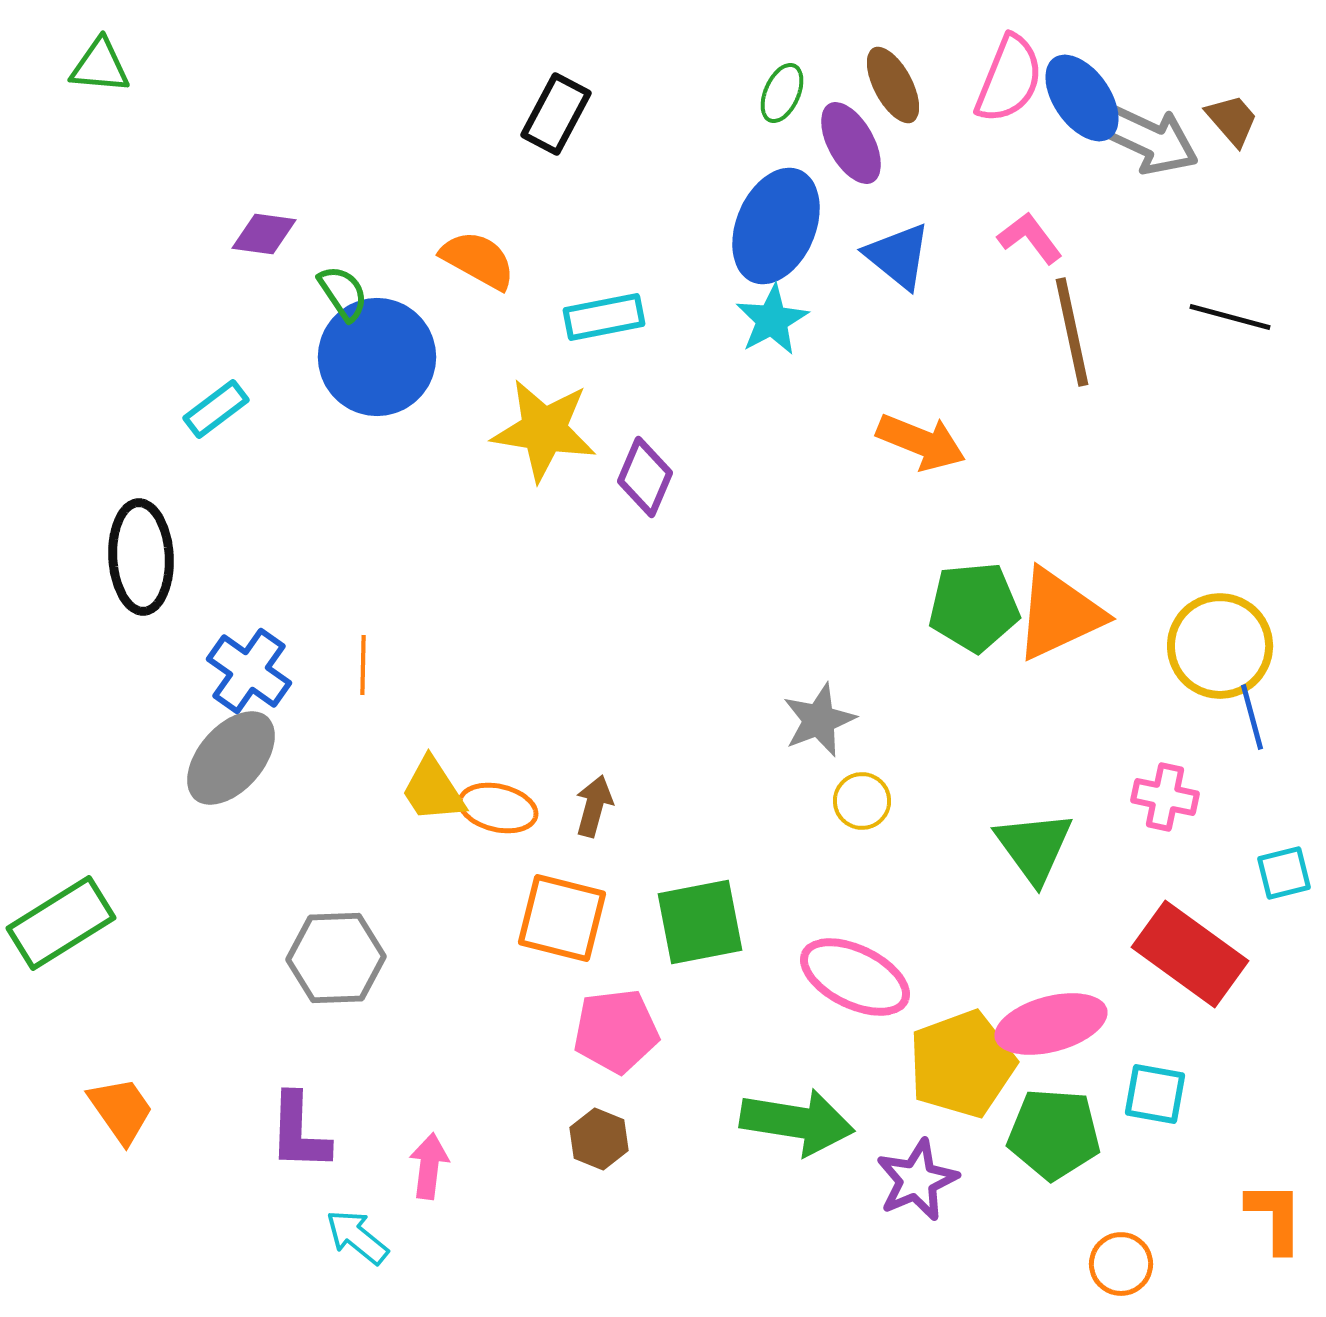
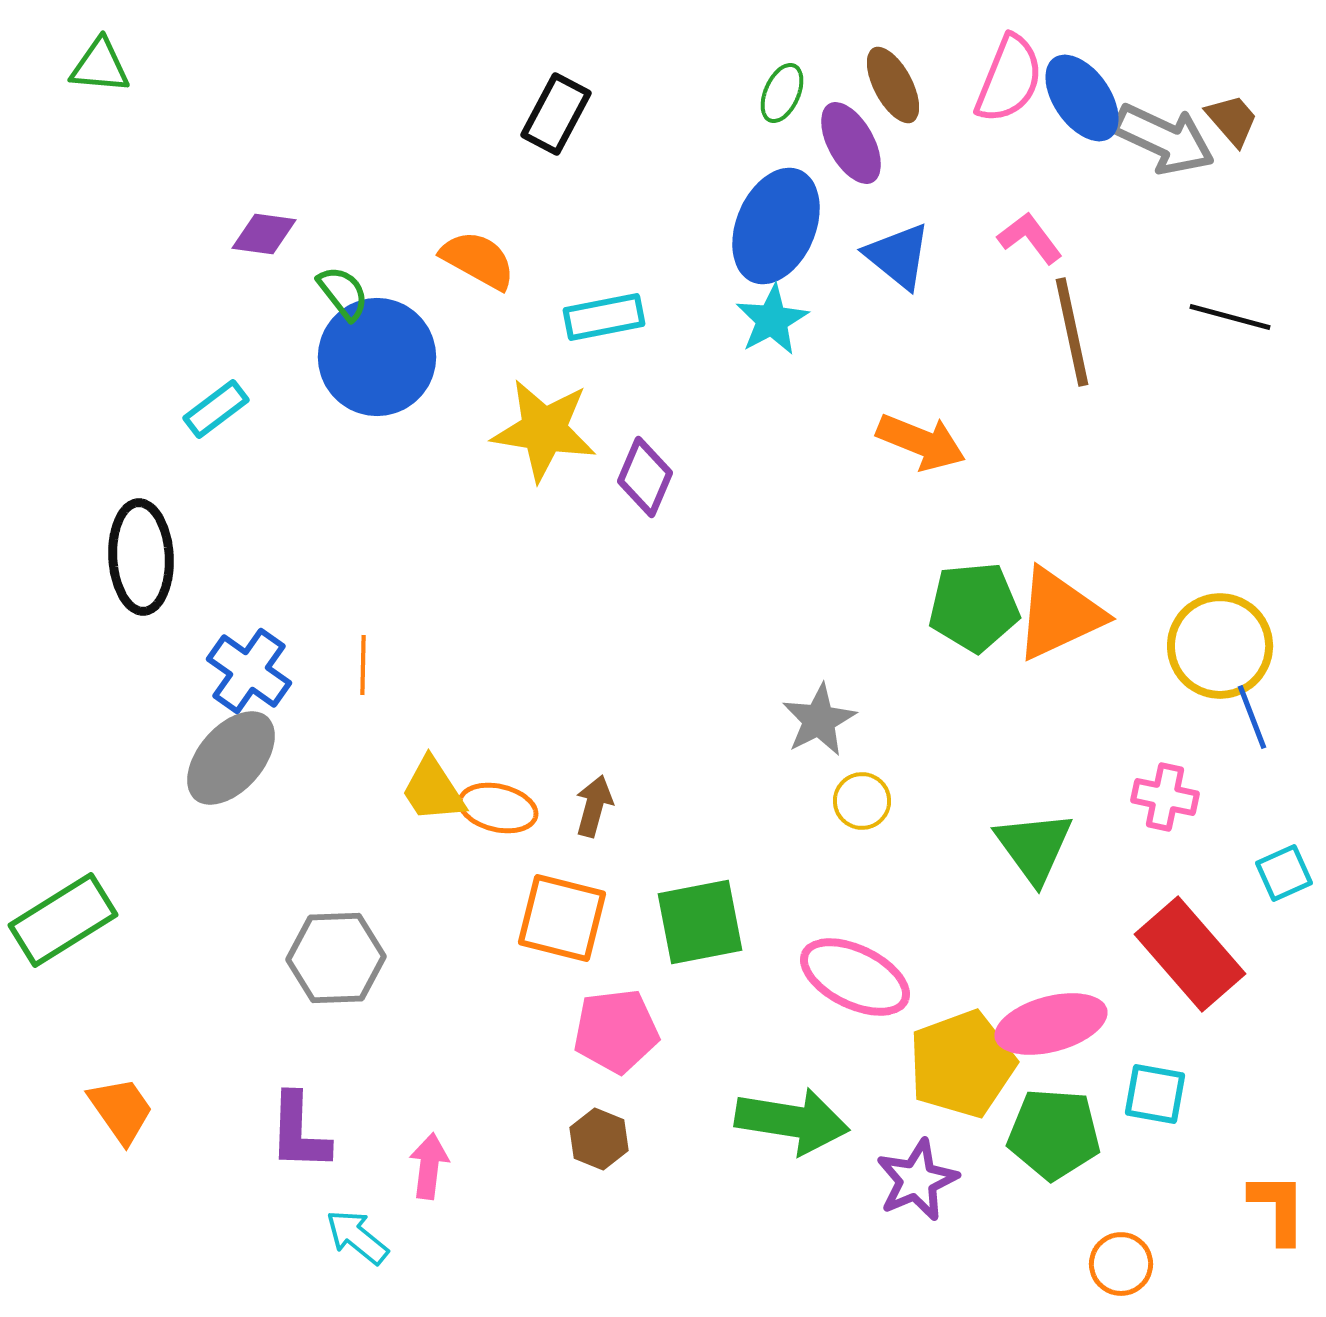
gray arrow at (1148, 139): moved 16 px right
green semicircle at (343, 293): rotated 4 degrees counterclockwise
blue line at (1252, 717): rotated 6 degrees counterclockwise
gray star at (819, 720): rotated 6 degrees counterclockwise
cyan square at (1284, 873): rotated 10 degrees counterclockwise
green rectangle at (61, 923): moved 2 px right, 3 px up
red rectangle at (1190, 954): rotated 13 degrees clockwise
green arrow at (797, 1122): moved 5 px left, 1 px up
orange L-shape at (1275, 1217): moved 3 px right, 9 px up
